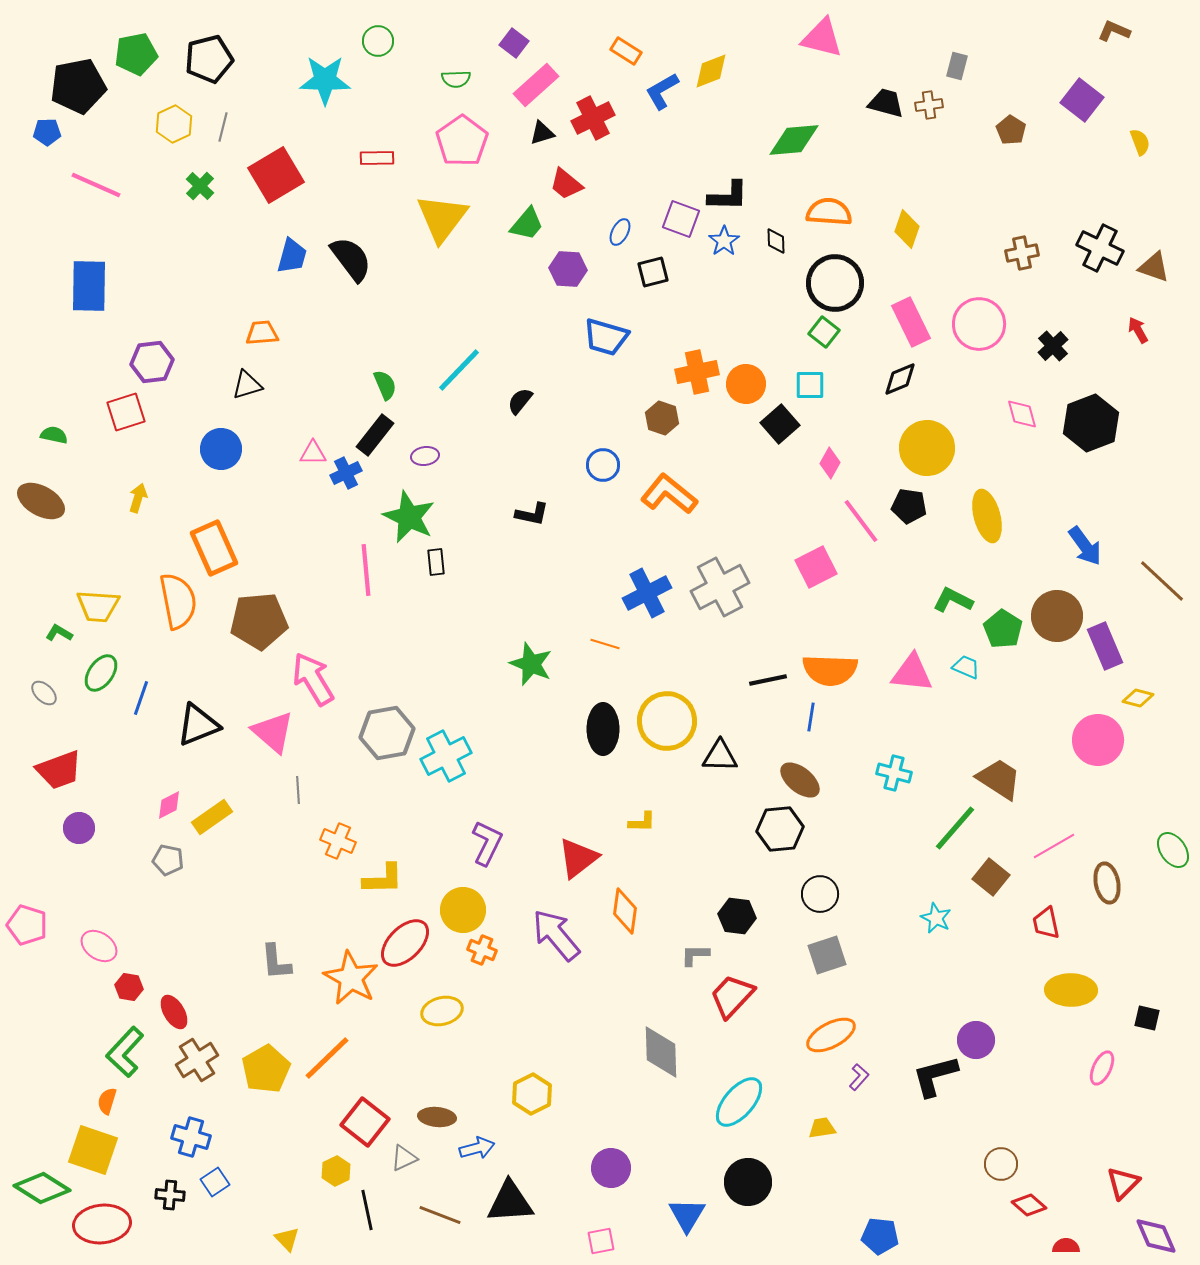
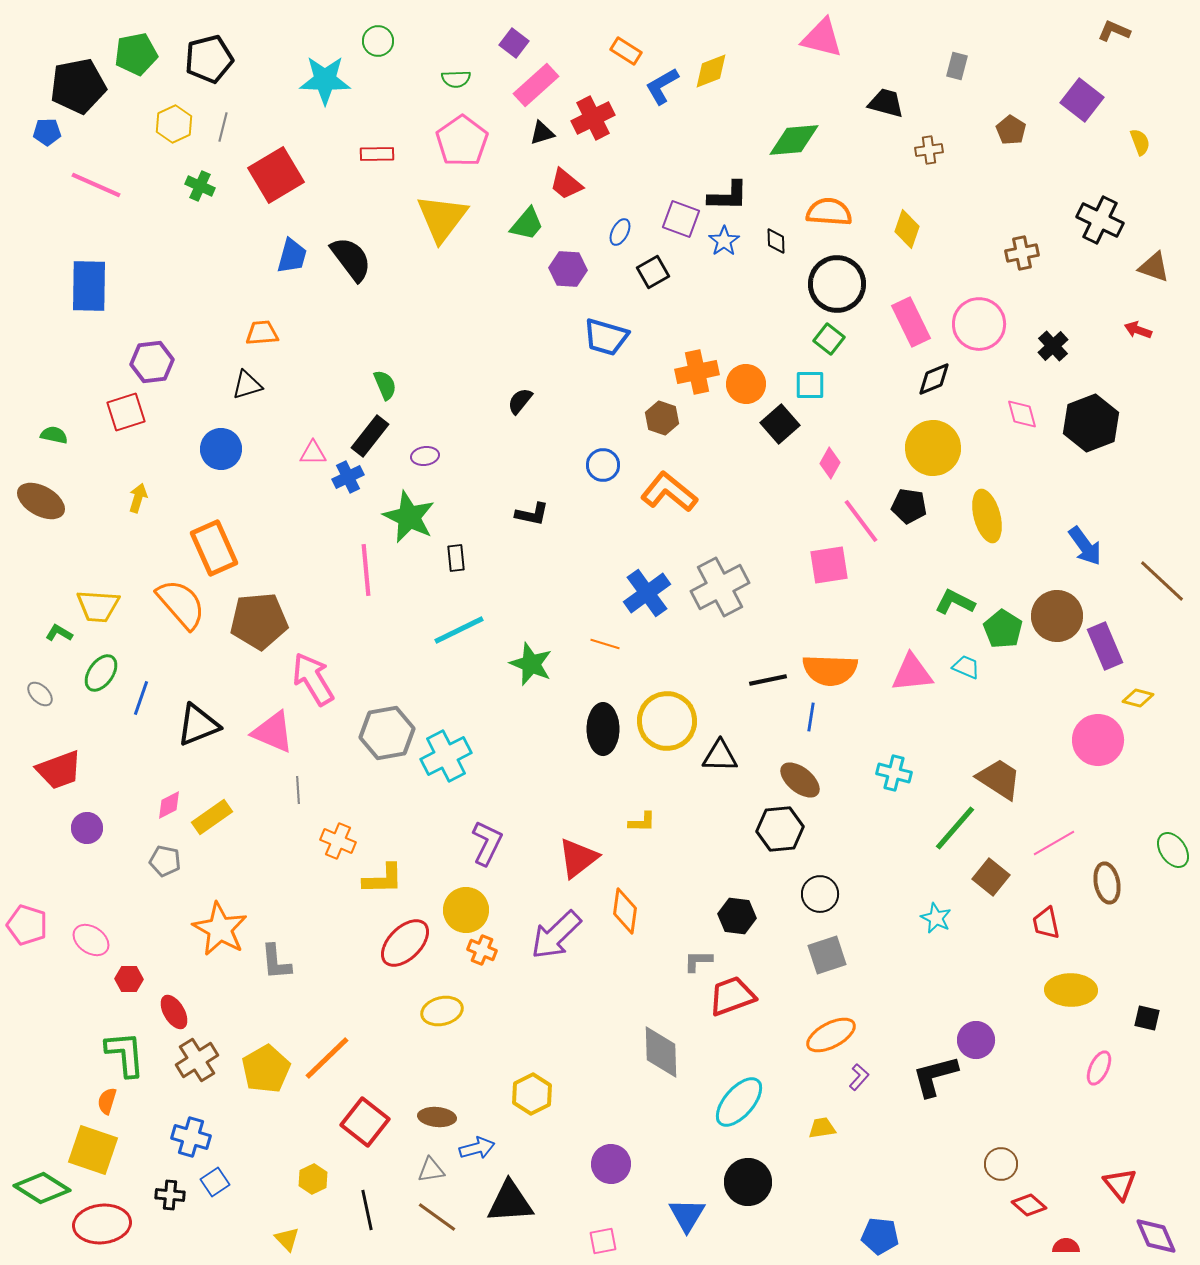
blue L-shape at (662, 91): moved 5 px up
brown cross at (929, 105): moved 45 px down
red rectangle at (377, 158): moved 4 px up
green cross at (200, 186): rotated 20 degrees counterclockwise
black cross at (1100, 248): moved 28 px up
black square at (653, 272): rotated 16 degrees counterclockwise
black circle at (835, 283): moved 2 px right, 1 px down
red arrow at (1138, 330): rotated 40 degrees counterclockwise
green square at (824, 332): moved 5 px right, 7 px down
cyan line at (459, 370): moved 260 px down; rotated 20 degrees clockwise
black diamond at (900, 379): moved 34 px right
black rectangle at (375, 435): moved 5 px left, 1 px down
yellow circle at (927, 448): moved 6 px right
blue cross at (346, 473): moved 2 px right, 4 px down
orange L-shape at (669, 494): moved 2 px up
black rectangle at (436, 562): moved 20 px right, 4 px up
pink square at (816, 567): moved 13 px right, 2 px up; rotated 18 degrees clockwise
blue cross at (647, 593): rotated 9 degrees counterclockwise
green L-shape at (953, 600): moved 2 px right, 2 px down
orange semicircle at (178, 601): moved 3 px right, 3 px down; rotated 30 degrees counterclockwise
pink triangle at (912, 673): rotated 12 degrees counterclockwise
gray ellipse at (44, 693): moved 4 px left, 1 px down
pink triangle at (273, 732): rotated 18 degrees counterclockwise
purple circle at (79, 828): moved 8 px right
pink line at (1054, 846): moved 3 px up
gray pentagon at (168, 860): moved 3 px left, 1 px down
yellow circle at (463, 910): moved 3 px right
purple arrow at (556, 935): rotated 94 degrees counterclockwise
pink ellipse at (99, 946): moved 8 px left, 6 px up
gray L-shape at (695, 955): moved 3 px right, 6 px down
orange star at (351, 978): moved 131 px left, 49 px up
red hexagon at (129, 987): moved 8 px up; rotated 8 degrees counterclockwise
red trapezoid at (732, 996): rotated 27 degrees clockwise
green L-shape at (125, 1052): moved 2 px down; rotated 132 degrees clockwise
pink ellipse at (1102, 1068): moved 3 px left
gray triangle at (404, 1158): moved 27 px right, 12 px down; rotated 16 degrees clockwise
purple circle at (611, 1168): moved 4 px up
yellow hexagon at (336, 1171): moved 23 px left, 8 px down
red triangle at (1123, 1183): moved 3 px left, 1 px down; rotated 24 degrees counterclockwise
brown line at (440, 1215): moved 3 px left, 2 px down; rotated 15 degrees clockwise
pink square at (601, 1241): moved 2 px right
